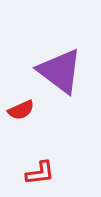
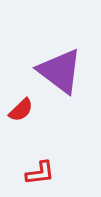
red semicircle: rotated 20 degrees counterclockwise
